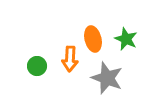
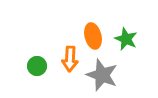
orange ellipse: moved 3 px up
gray star: moved 5 px left, 3 px up
